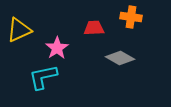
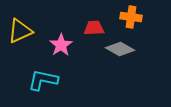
yellow triangle: moved 1 px right, 1 px down
pink star: moved 4 px right, 3 px up
gray diamond: moved 9 px up
cyan L-shape: moved 3 px down; rotated 24 degrees clockwise
